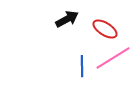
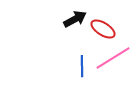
black arrow: moved 8 px right
red ellipse: moved 2 px left
